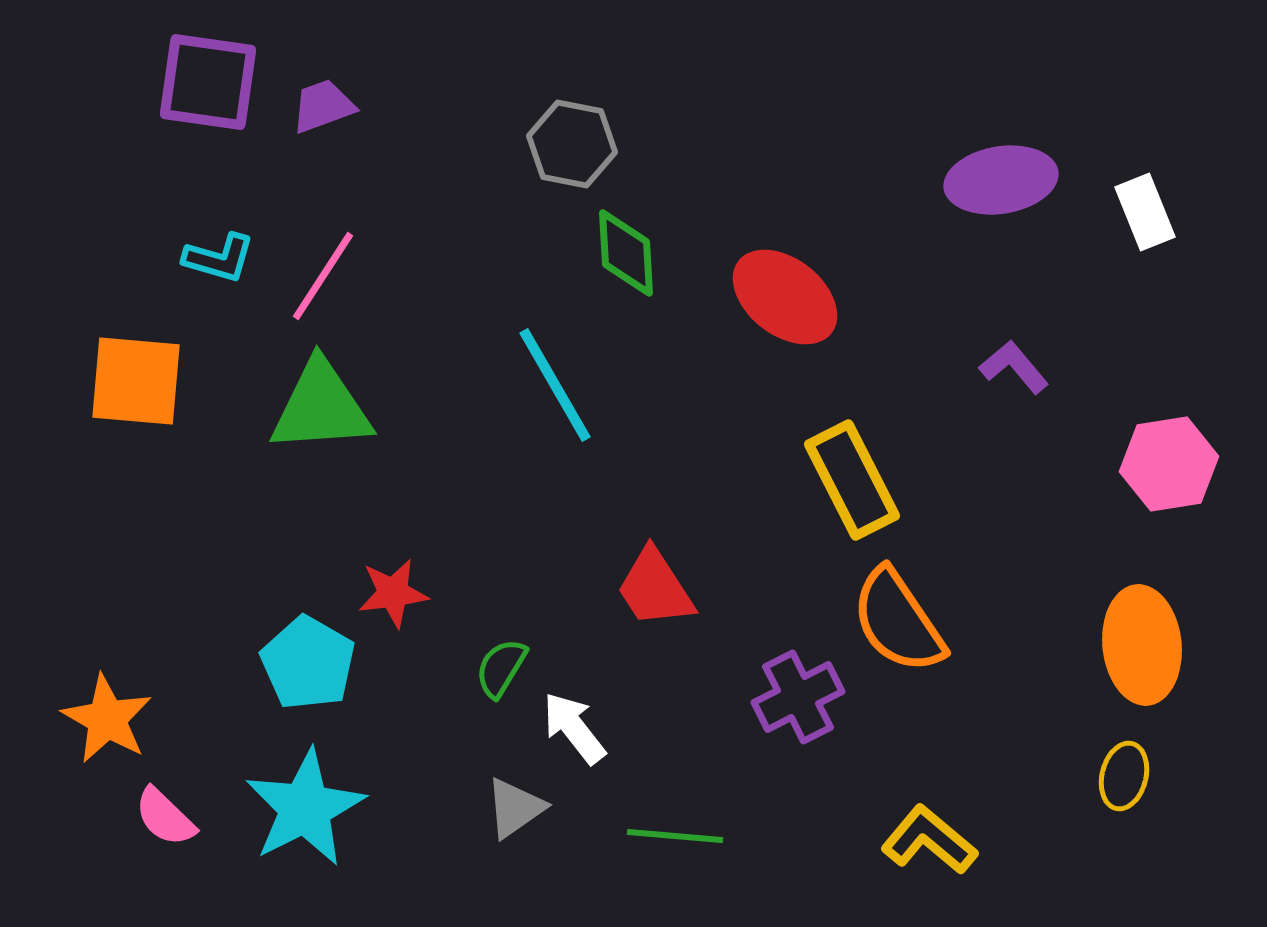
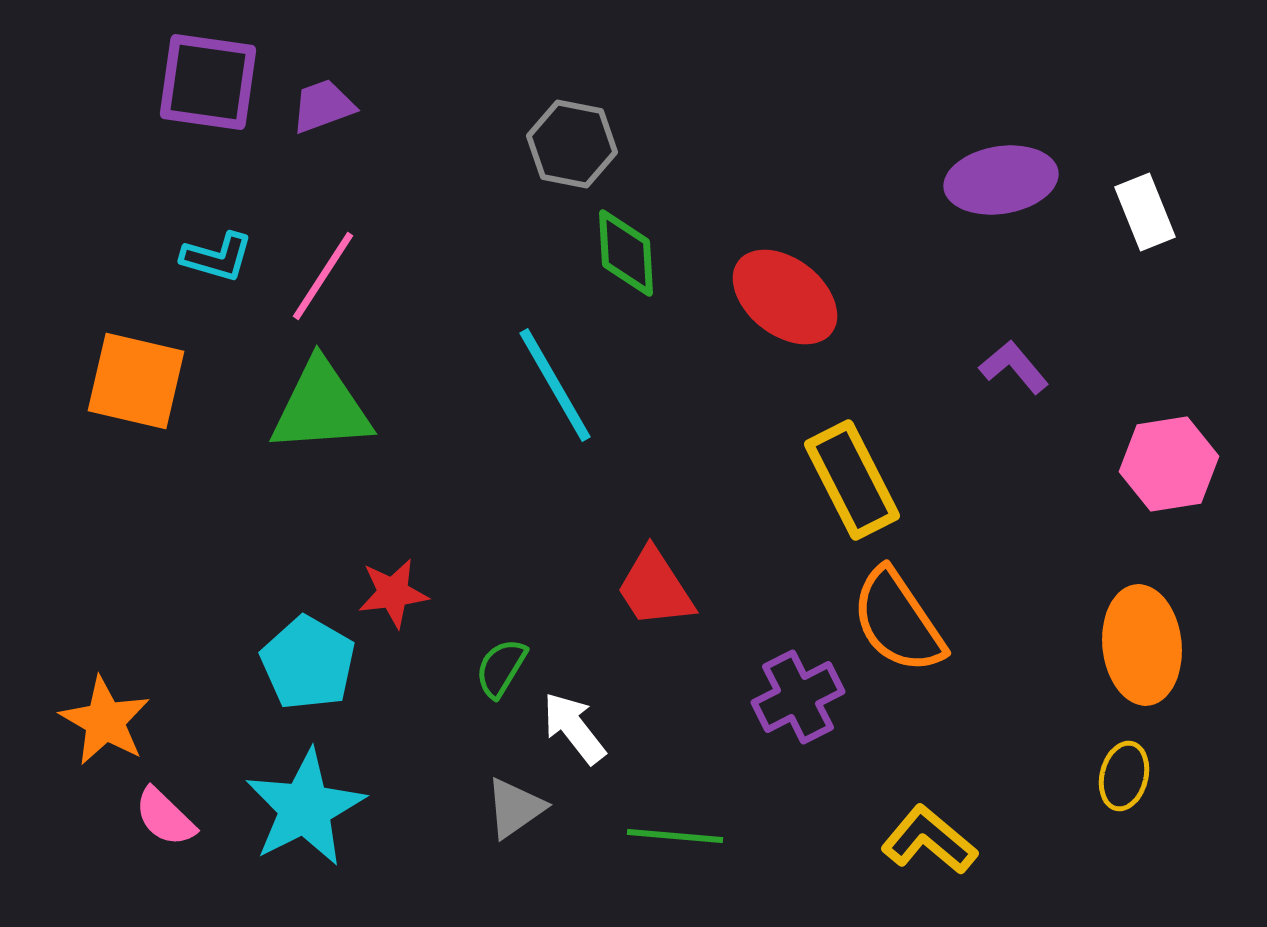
cyan L-shape: moved 2 px left, 1 px up
orange square: rotated 8 degrees clockwise
orange star: moved 2 px left, 2 px down
